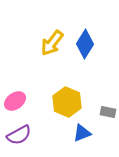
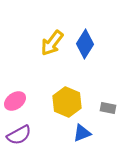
gray rectangle: moved 4 px up
